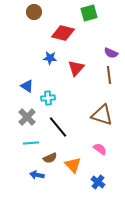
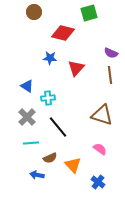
brown line: moved 1 px right
